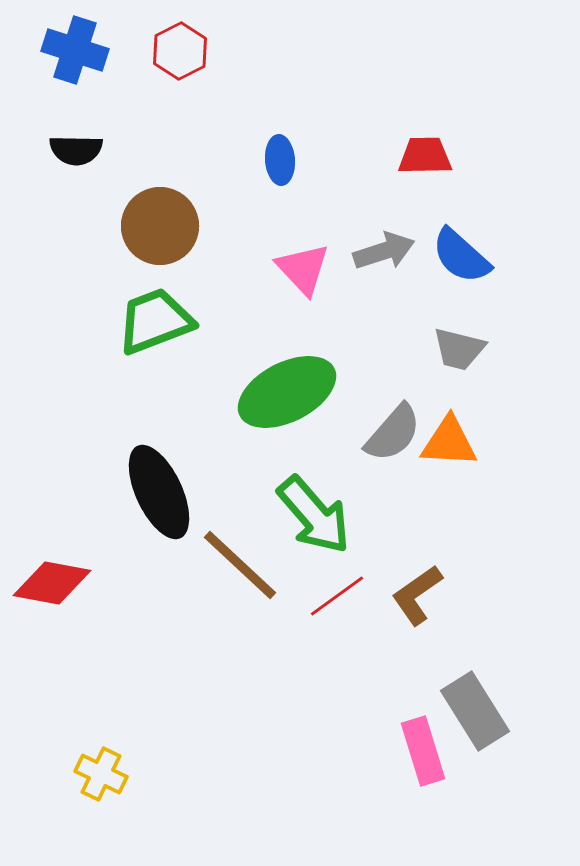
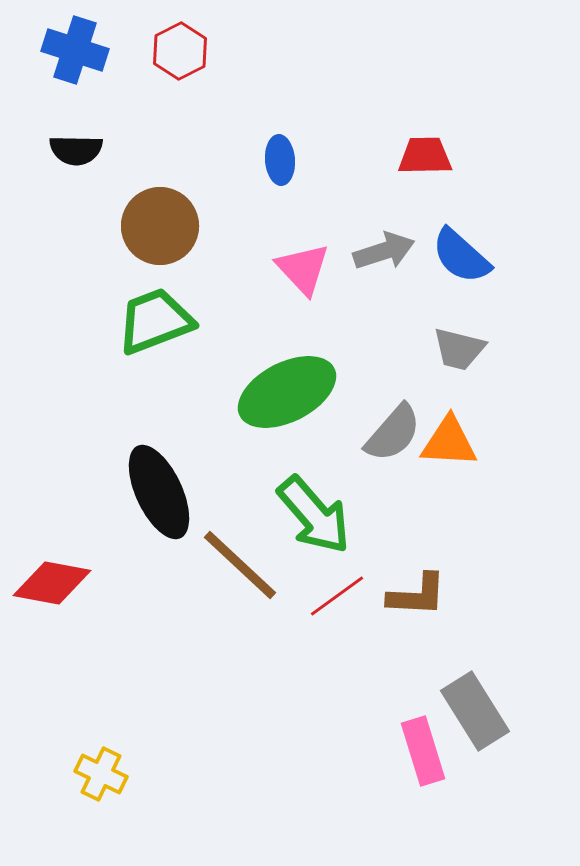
brown L-shape: rotated 142 degrees counterclockwise
